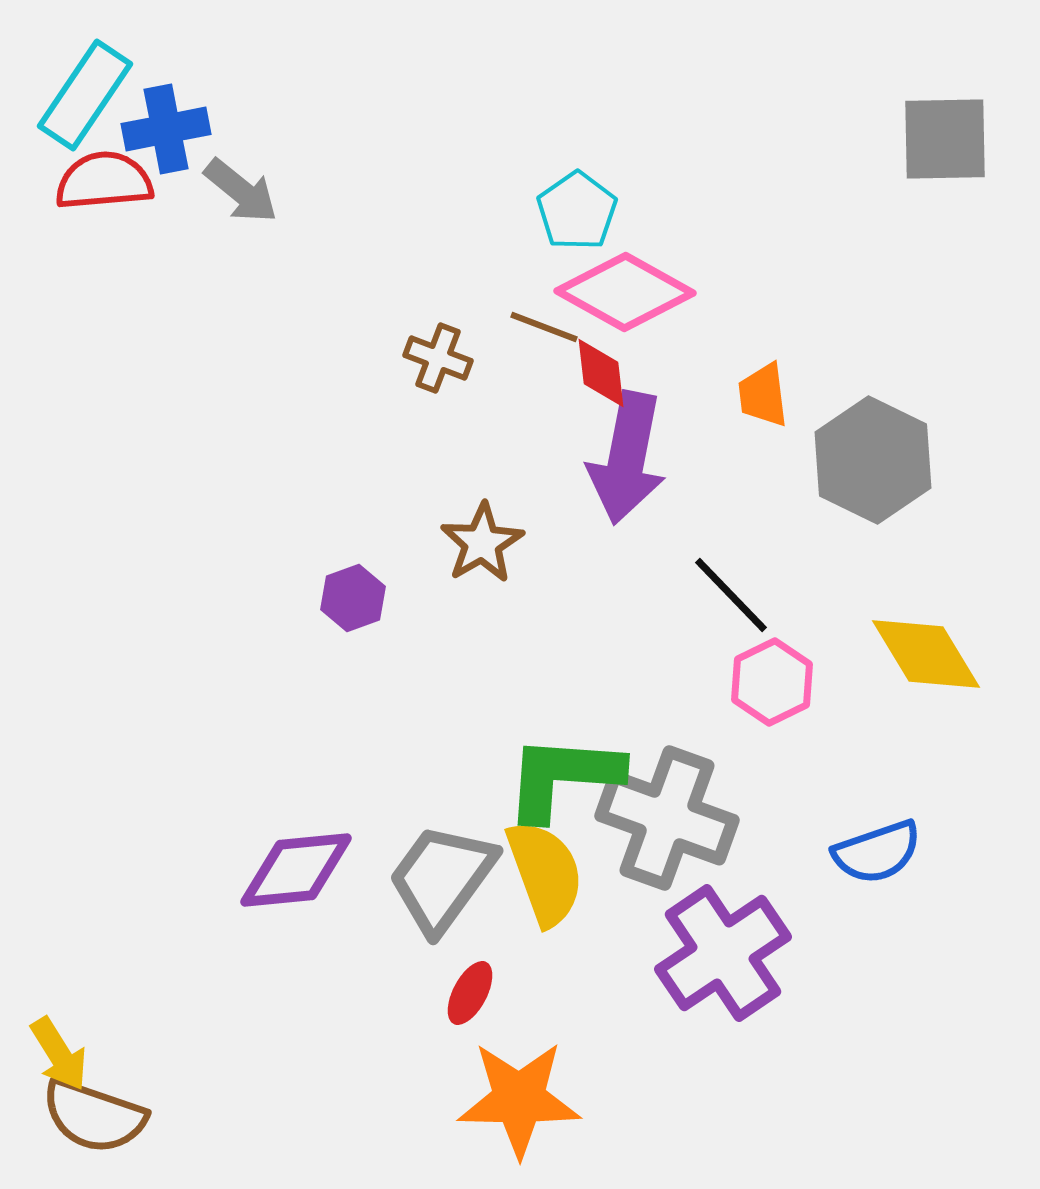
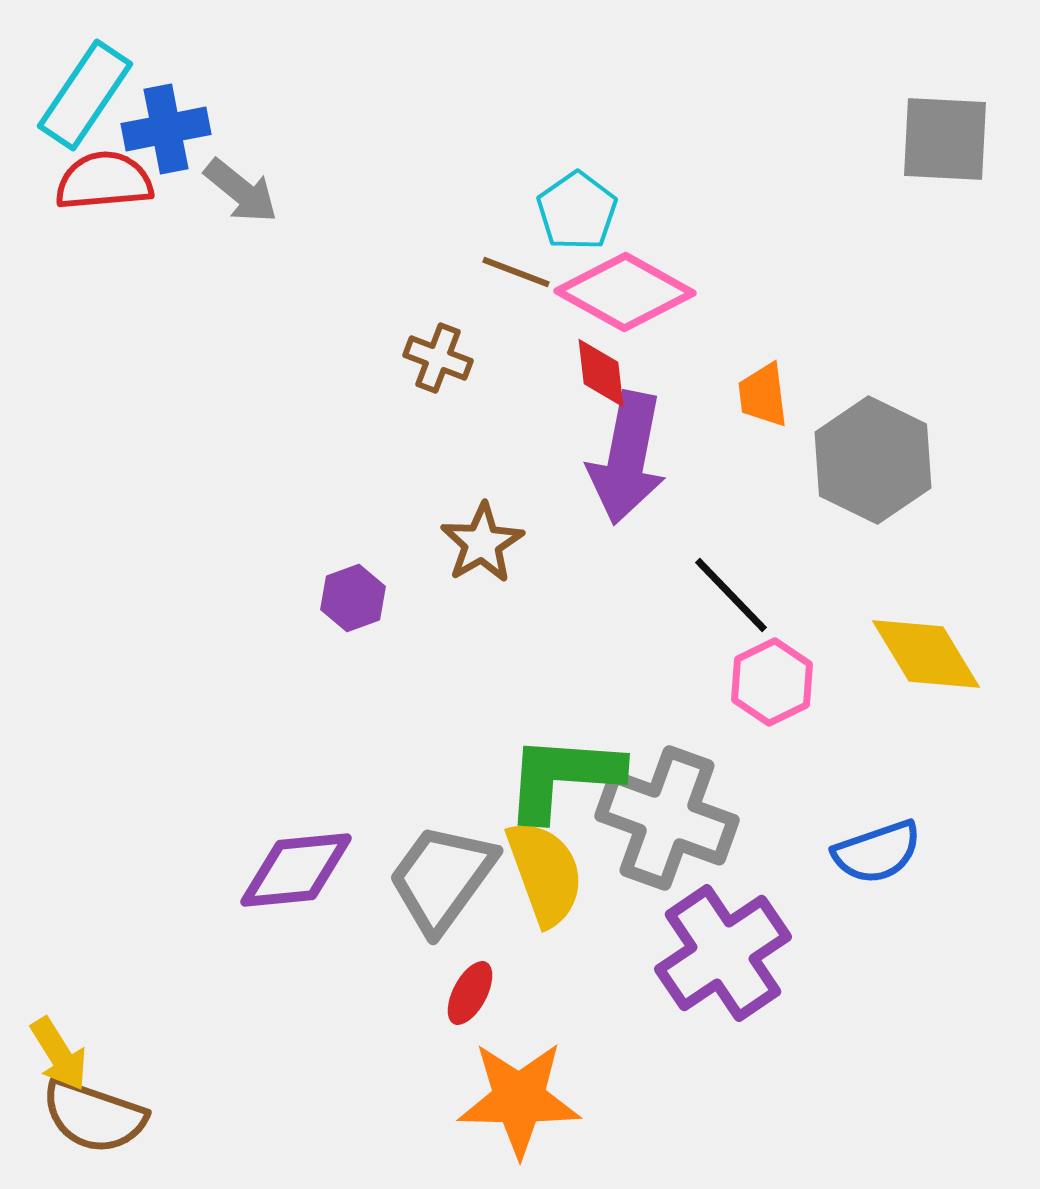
gray square: rotated 4 degrees clockwise
brown line: moved 28 px left, 55 px up
